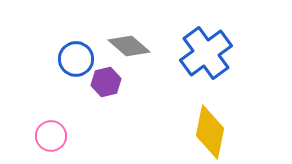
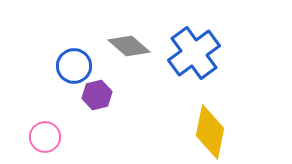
blue cross: moved 12 px left
blue circle: moved 2 px left, 7 px down
purple hexagon: moved 9 px left, 13 px down
pink circle: moved 6 px left, 1 px down
